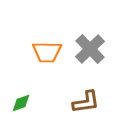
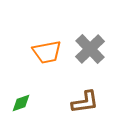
orange trapezoid: rotated 12 degrees counterclockwise
brown L-shape: moved 1 px left
